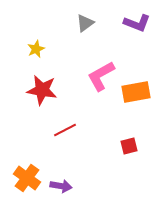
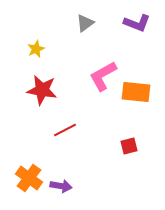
pink L-shape: moved 2 px right
orange rectangle: rotated 16 degrees clockwise
orange cross: moved 2 px right
